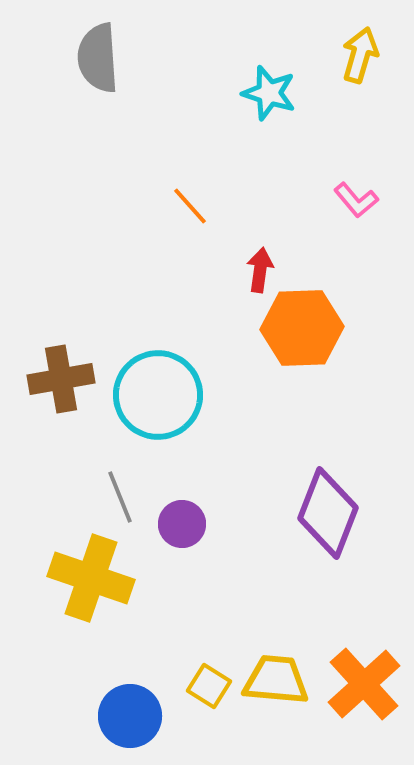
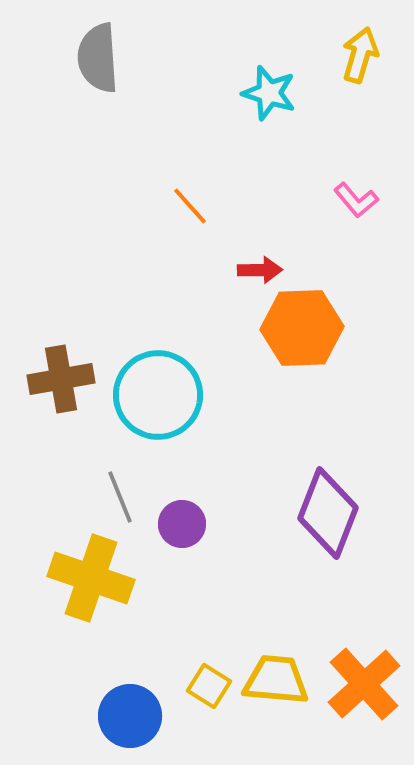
red arrow: rotated 81 degrees clockwise
